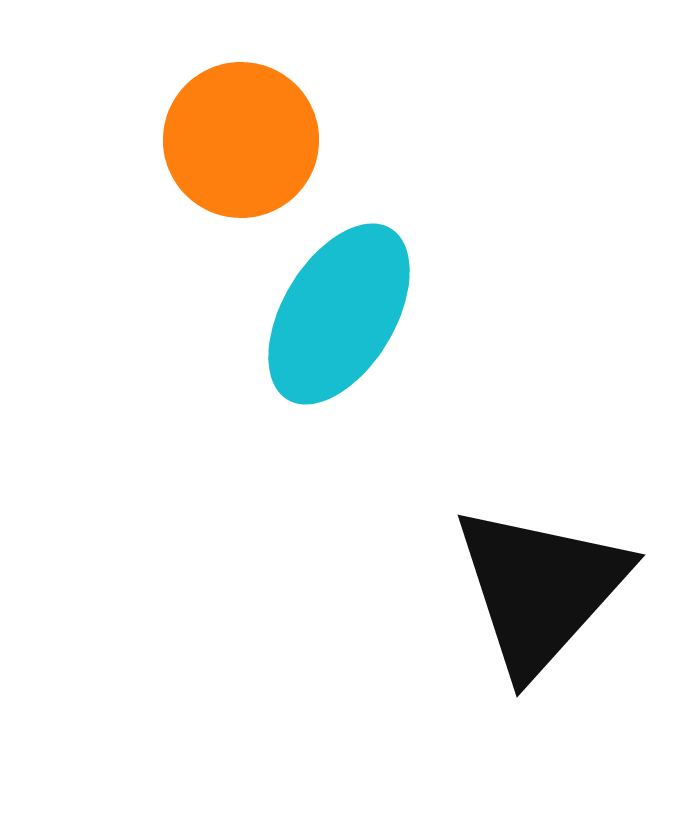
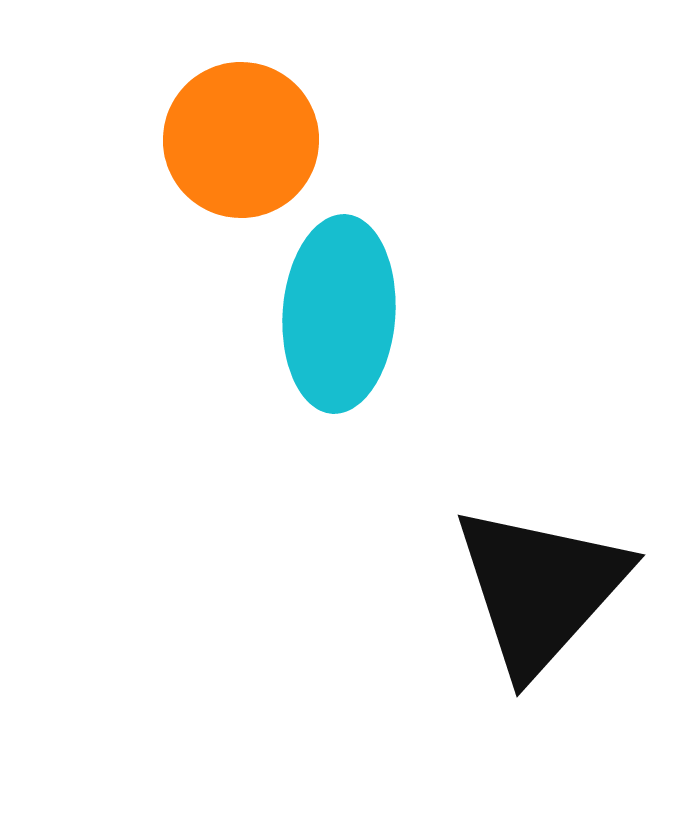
cyan ellipse: rotated 27 degrees counterclockwise
